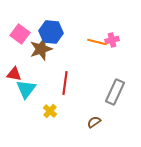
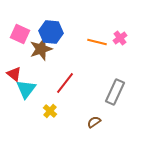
pink square: rotated 12 degrees counterclockwise
pink cross: moved 8 px right, 2 px up; rotated 24 degrees counterclockwise
red triangle: rotated 28 degrees clockwise
red line: rotated 30 degrees clockwise
